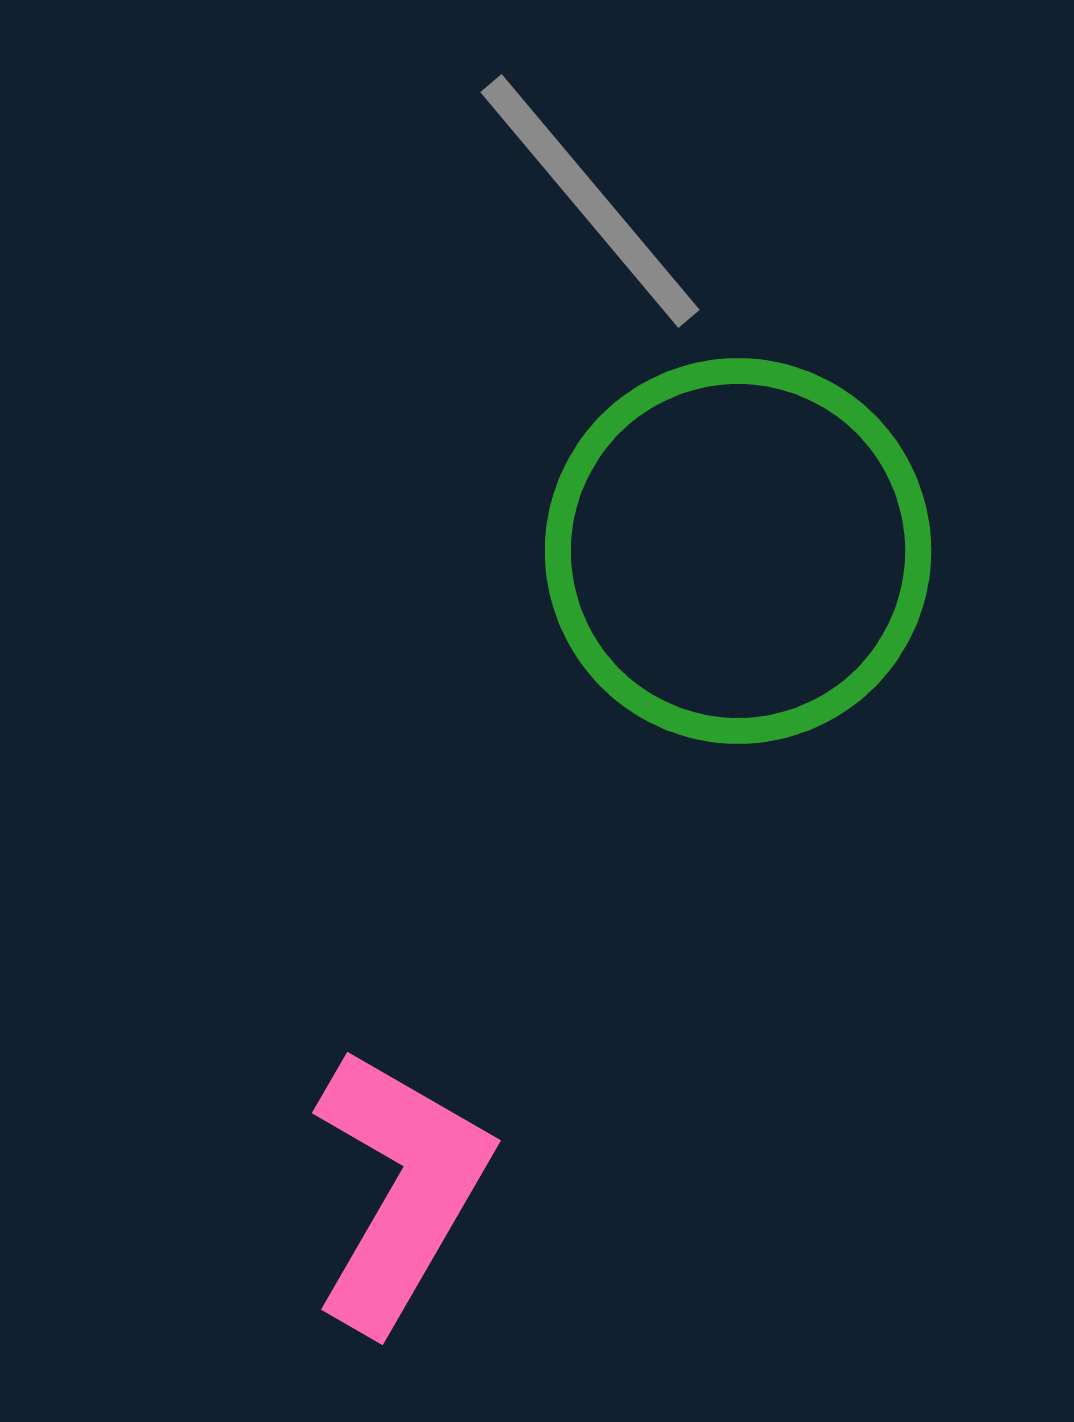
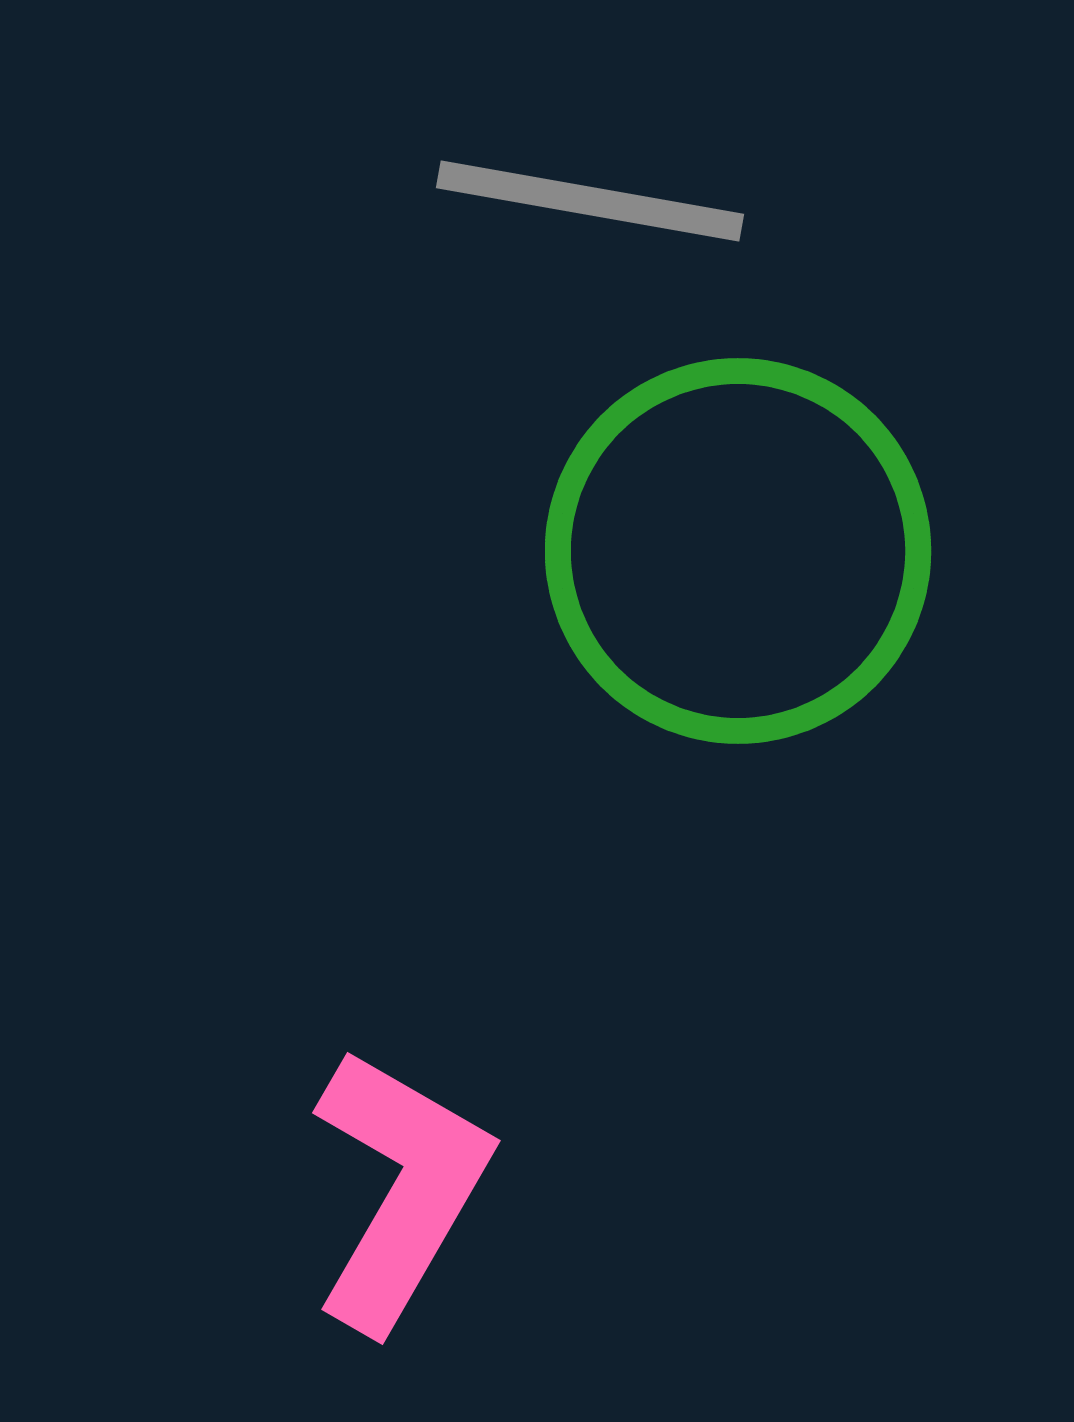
gray line: rotated 40 degrees counterclockwise
